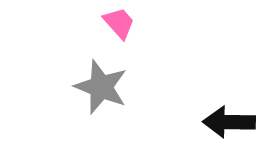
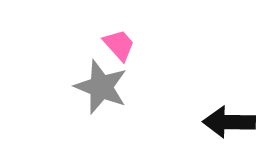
pink trapezoid: moved 22 px down
